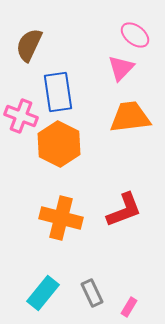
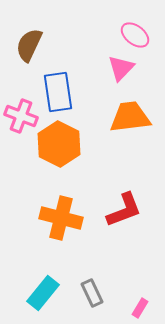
pink rectangle: moved 11 px right, 1 px down
